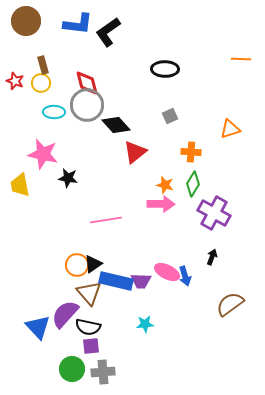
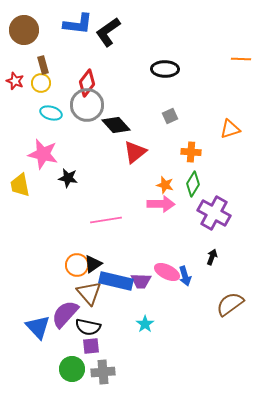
brown circle: moved 2 px left, 9 px down
red diamond: rotated 52 degrees clockwise
cyan ellipse: moved 3 px left, 1 px down; rotated 15 degrees clockwise
cyan star: rotated 30 degrees counterclockwise
